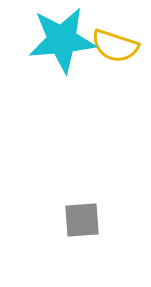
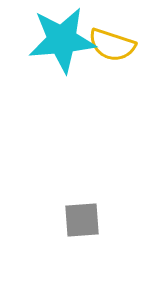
yellow semicircle: moved 3 px left, 1 px up
